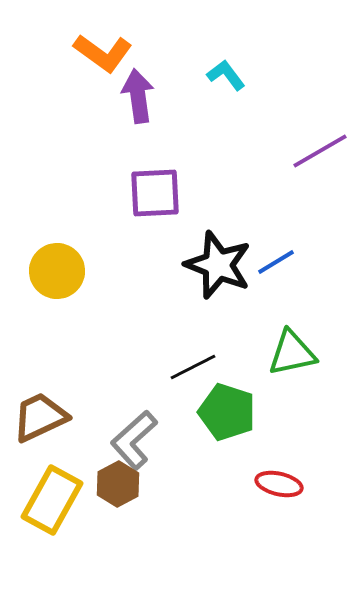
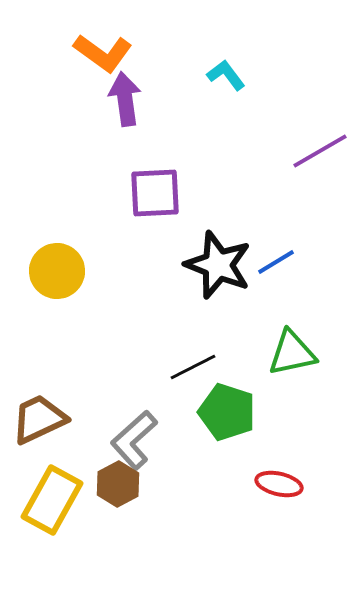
purple arrow: moved 13 px left, 3 px down
brown trapezoid: moved 1 px left, 2 px down
